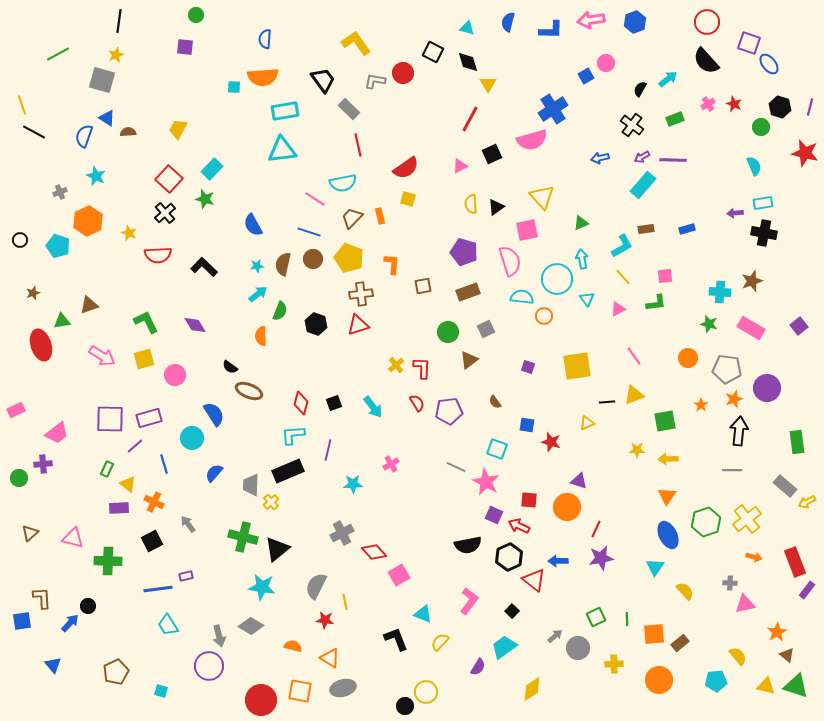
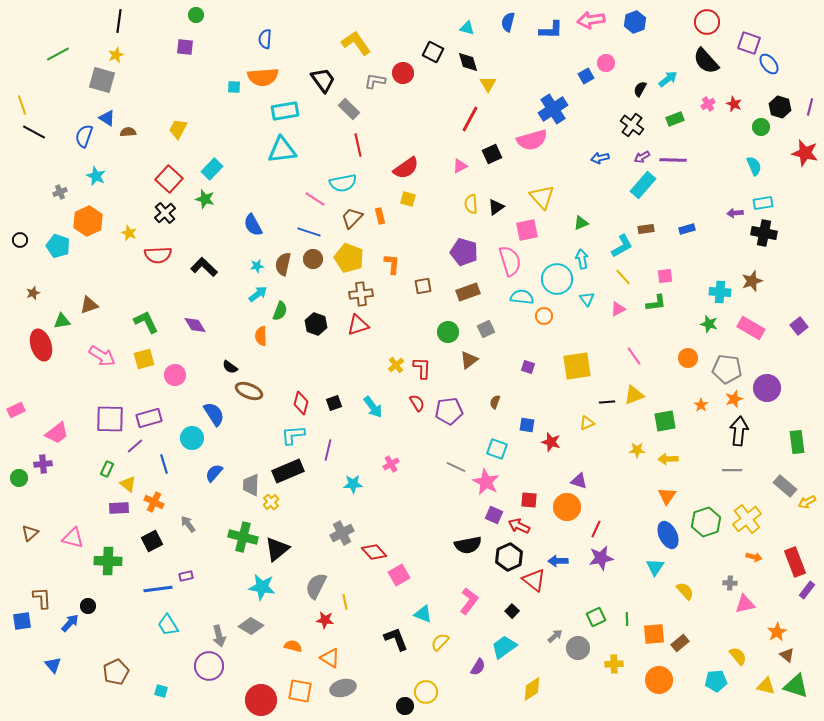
brown semicircle at (495, 402): rotated 56 degrees clockwise
